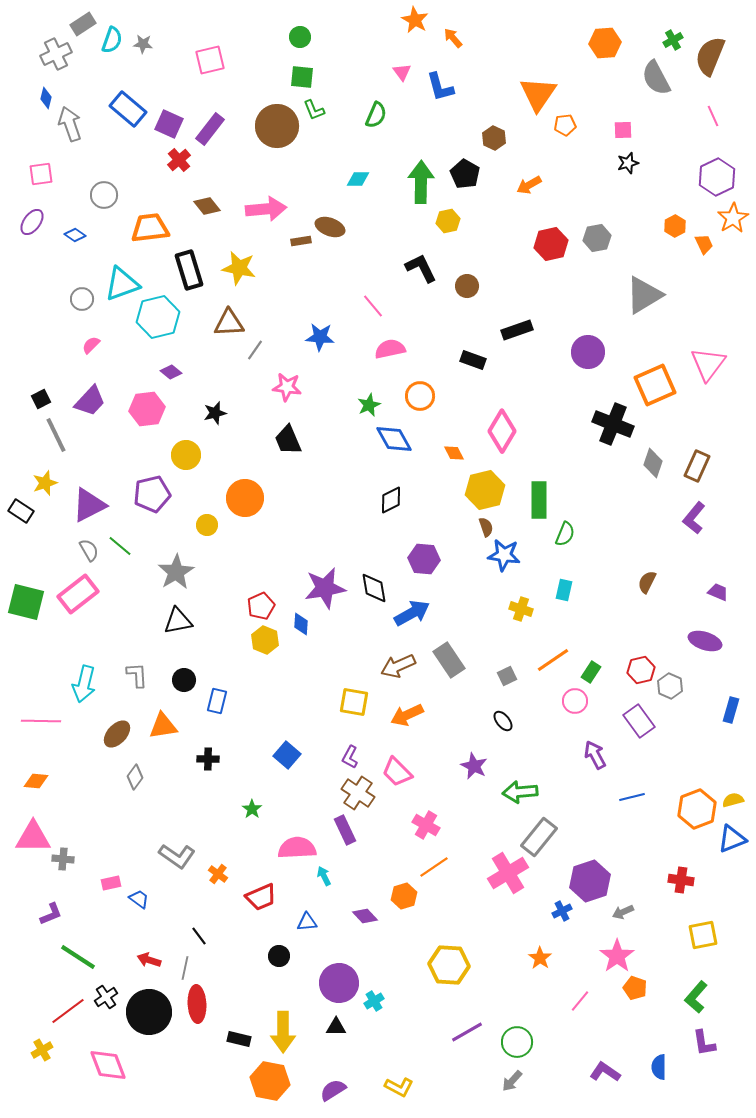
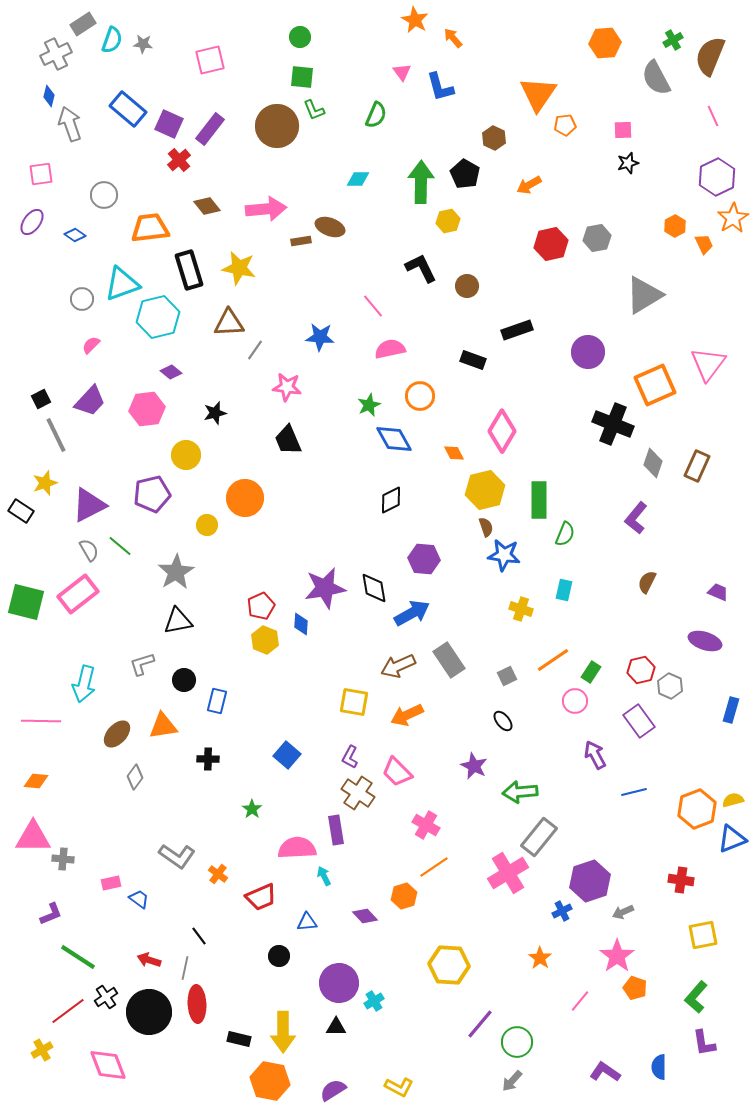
blue diamond at (46, 98): moved 3 px right, 2 px up
purple L-shape at (694, 518): moved 58 px left
gray L-shape at (137, 675): moved 5 px right, 11 px up; rotated 104 degrees counterclockwise
blue line at (632, 797): moved 2 px right, 5 px up
purple rectangle at (345, 830): moved 9 px left; rotated 16 degrees clockwise
purple line at (467, 1032): moved 13 px right, 8 px up; rotated 20 degrees counterclockwise
